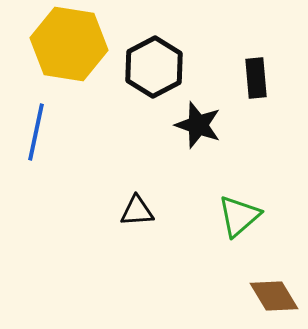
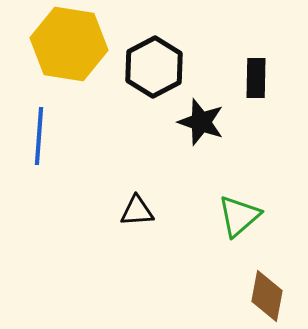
black rectangle: rotated 6 degrees clockwise
black star: moved 3 px right, 3 px up
blue line: moved 3 px right, 4 px down; rotated 8 degrees counterclockwise
brown diamond: moved 7 px left; rotated 42 degrees clockwise
